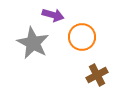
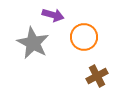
orange circle: moved 2 px right
brown cross: moved 1 px down
